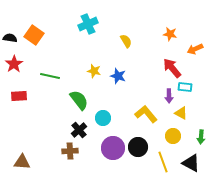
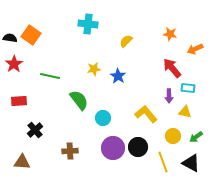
cyan cross: rotated 30 degrees clockwise
orange square: moved 3 px left
yellow semicircle: rotated 104 degrees counterclockwise
yellow star: moved 2 px up; rotated 24 degrees counterclockwise
blue star: rotated 14 degrees clockwise
cyan rectangle: moved 3 px right, 1 px down
red rectangle: moved 5 px down
yellow triangle: moved 4 px right, 1 px up; rotated 16 degrees counterclockwise
black cross: moved 44 px left
green arrow: moved 5 px left; rotated 48 degrees clockwise
